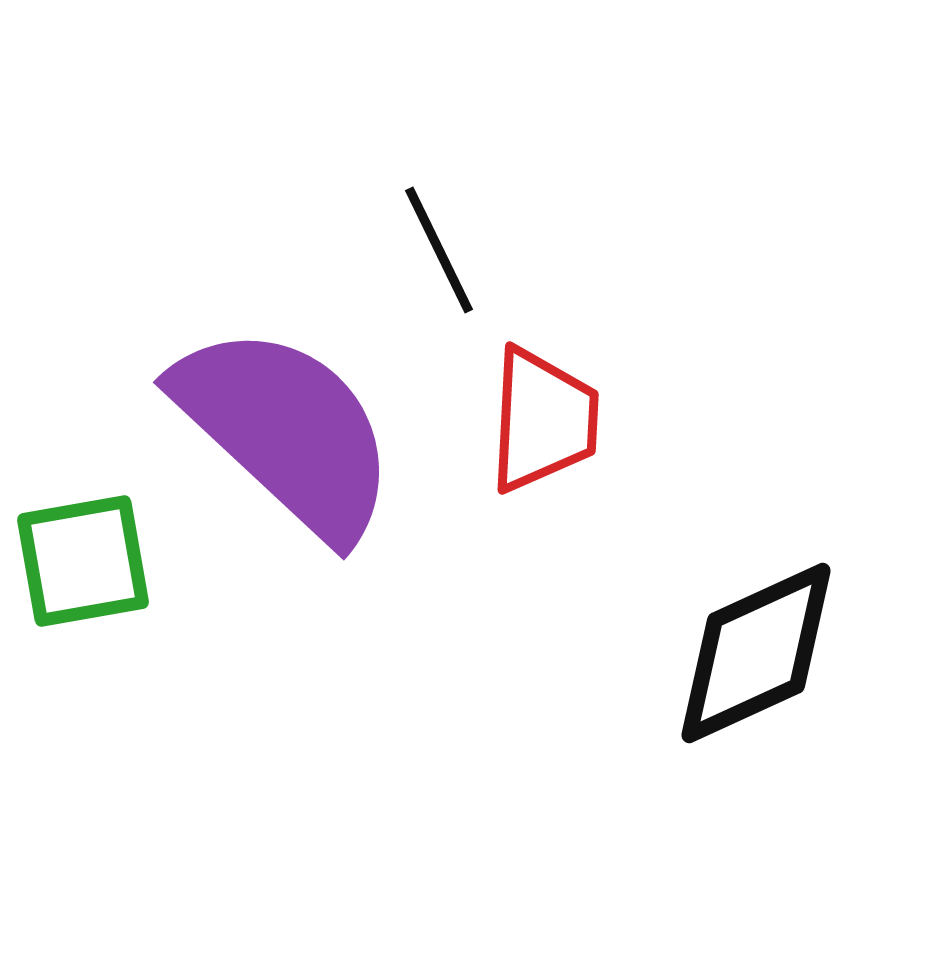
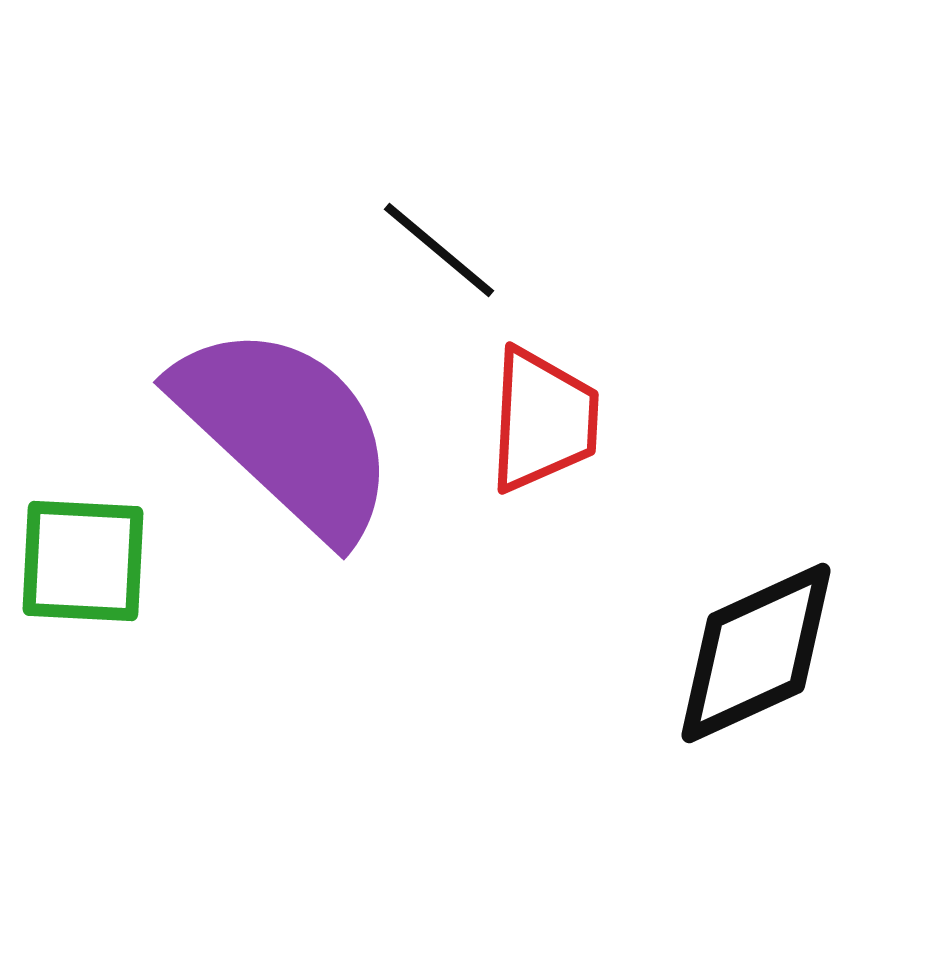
black line: rotated 24 degrees counterclockwise
green square: rotated 13 degrees clockwise
